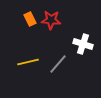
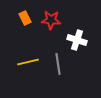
orange rectangle: moved 5 px left, 1 px up
white cross: moved 6 px left, 4 px up
gray line: rotated 50 degrees counterclockwise
